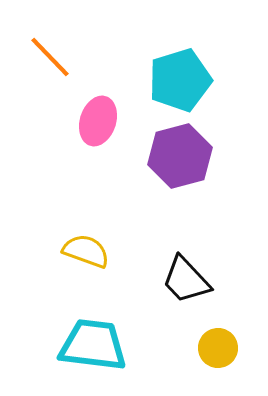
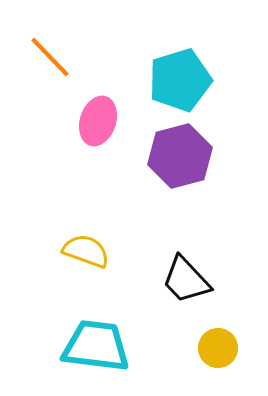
cyan trapezoid: moved 3 px right, 1 px down
